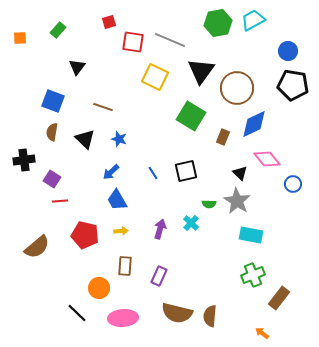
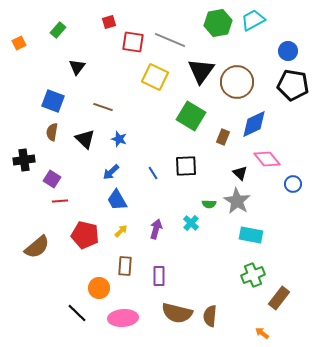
orange square at (20, 38): moved 1 px left, 5 px down; rotated 24 degrees counterclockwise
brown circle at (237, 88): moved 6 px up
black square at (186, 171): moved 5 px up; rotated 10 degrees clockwise
purple arrow at (160, 229): moved 4 px left
yellow arrow at (121, 231): rotated 40 degrees counterclockwise
purple rectangle at (159, 276): rotated 24 degrees counterclockwise
